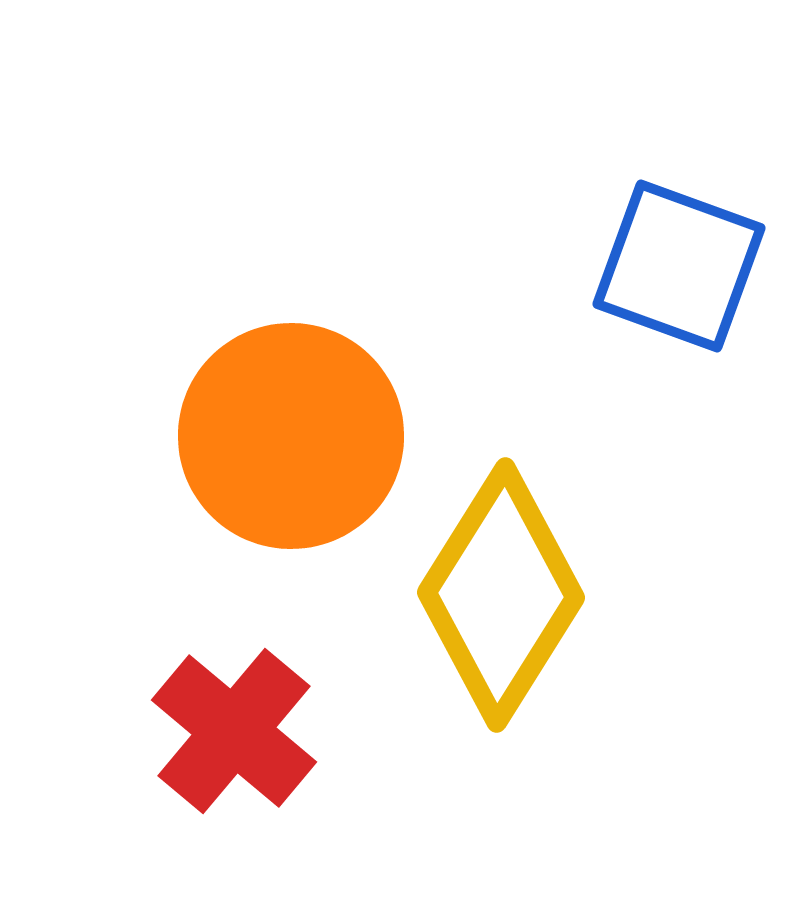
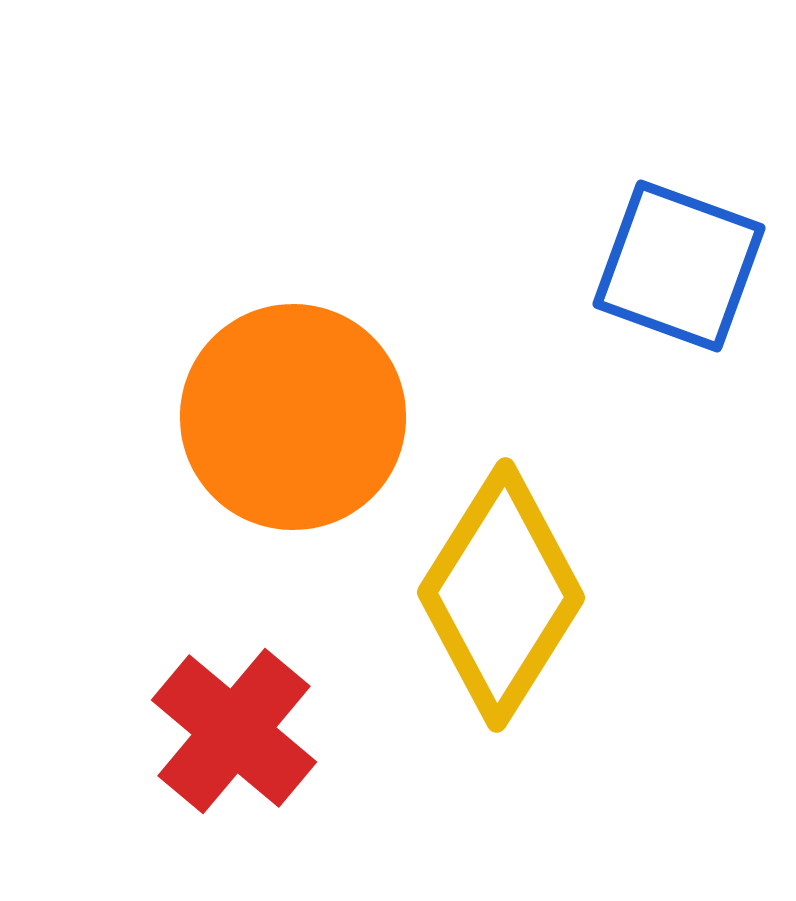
orange circle: moved 2 px right, 19 px up
